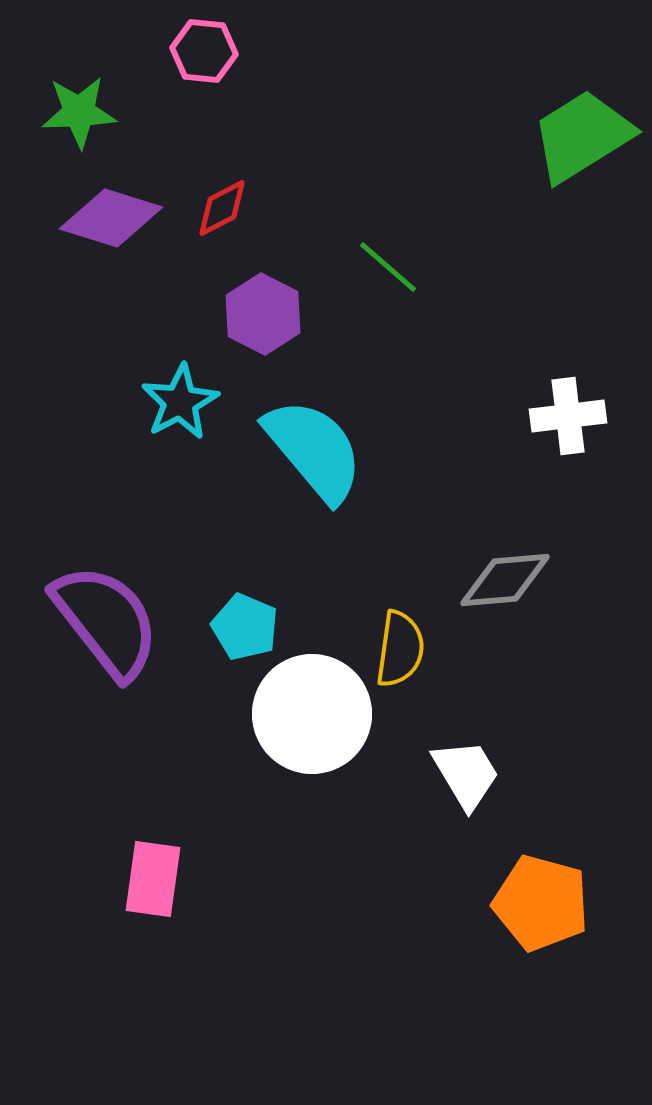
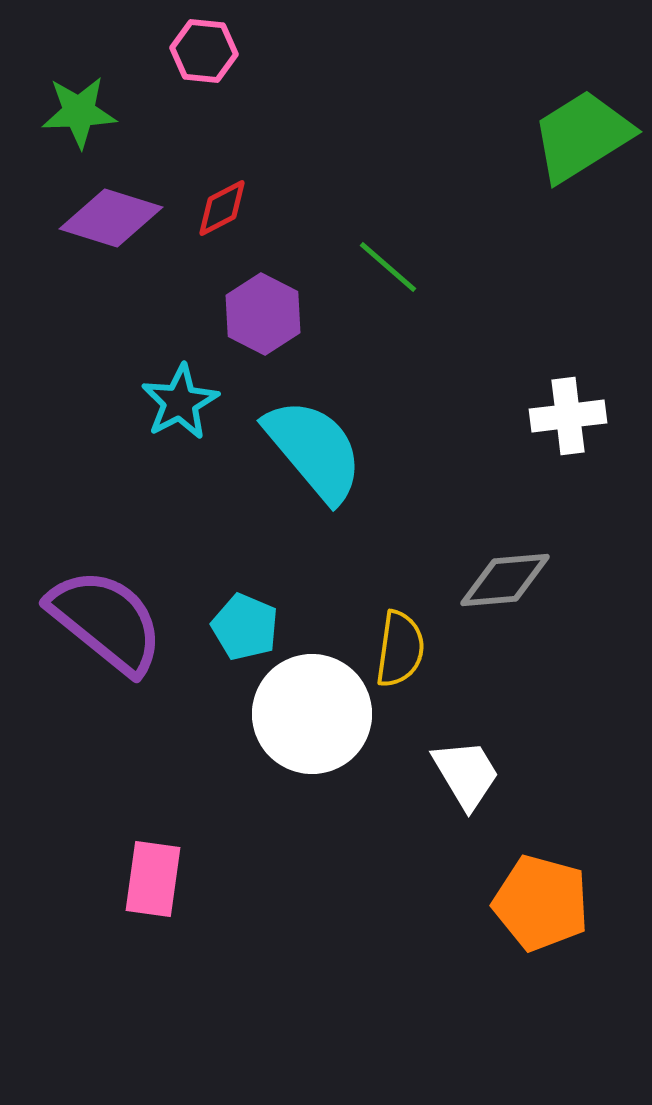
purple semicircle: rotated 13 degrees counterclockwise
